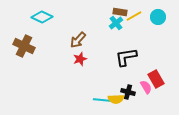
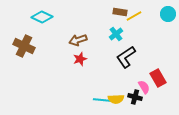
cyan circle: moved 10 px right, 3 px up
cyan cross: moved 11 px down
brown arrow: rotated 30 degrees clockwise
black L-shape: rotated 25 degrees counterclockwise
red rectangle: moved 2 px right, 1 px up
pink semicircle: moved 2 px left
black cross: moved 7 px right, 5 px down
